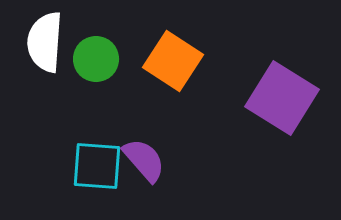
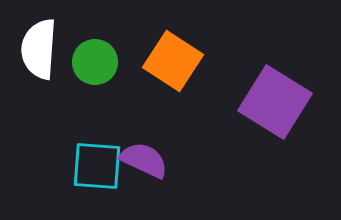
white semicircle: moved 6 px left, 7 px down
green circle: moved 1 px left, 3 px down
purple square: moved 7 px left, 4 px down
purple semicircle: rotated 24 degrees counterclockwise
